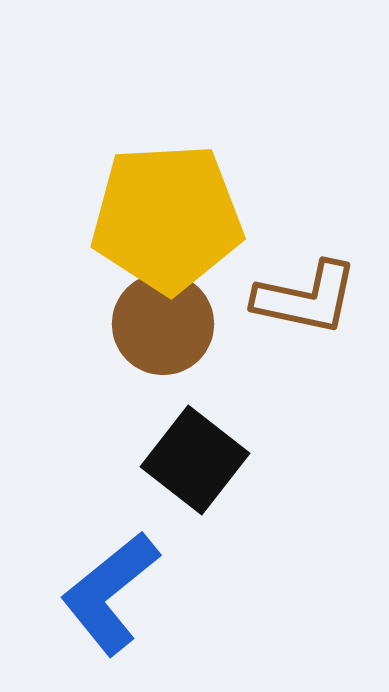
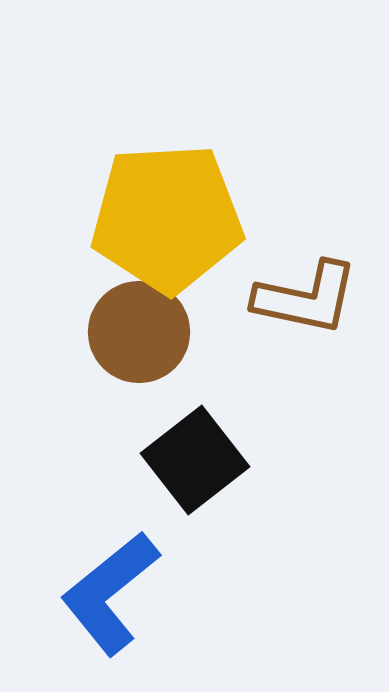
brown circle: moved 24 px left, 8 px down
black square: rotated 14 degrees clockwise
